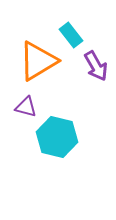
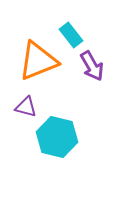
orange triangle: rotated 9 degrees clockwise
purple arrow: moved 4 px left
